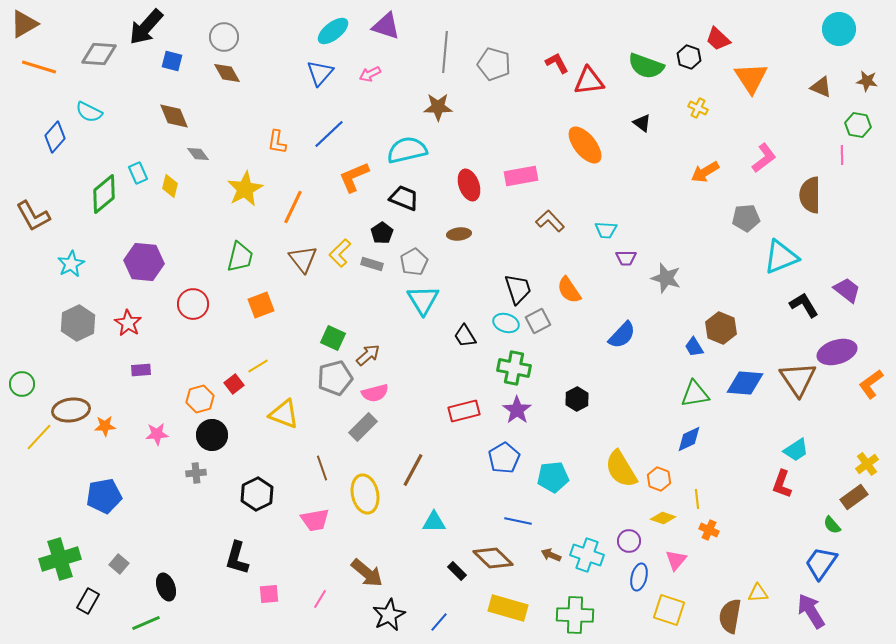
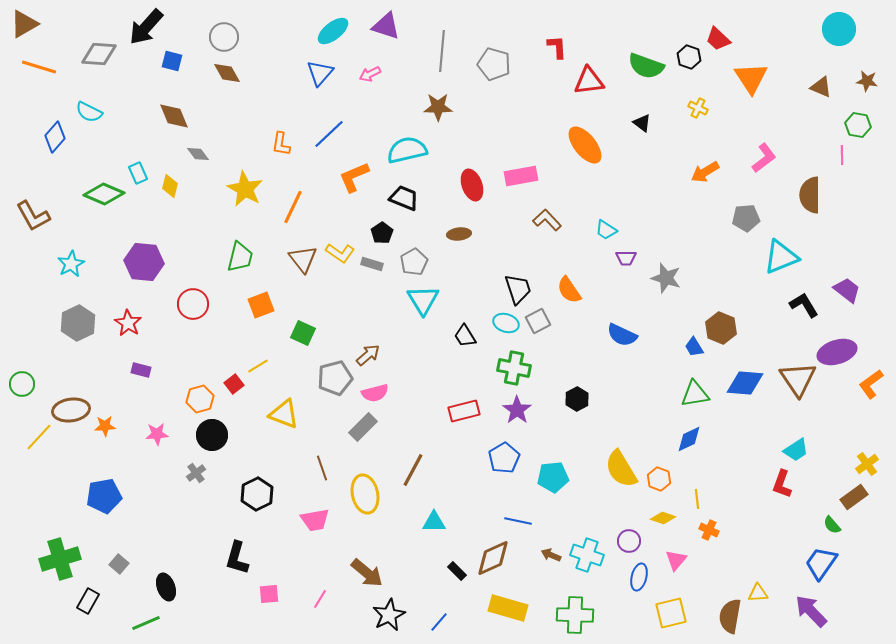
gray line at (445, 52): moved 3 px left, 1 px up
red L-shape at (557, 63): moved 16 px up; rotated 25 degrees clockwise
orange L-shape at (277, 142): moved 4 px right, 2 px down
red ellipse at (469, 185): moved 3 px right
yellow star at (245, 189): rotated 15 degrees counterclockwise
green diamond at (104, 194): rotated 63 degrees clockwise
brown L-shape at (550, 221): moved 3 px left, 1 px up
cyan trapezoid at (606, 230): rotated 30 degrees clockwise
yellow L-shape at (340, 253): rotated 100 degrees counterclockwise
blue semicircle at (622, 335): rotated 72 degrees clockwise
green square at (333, 338): moved 30 px left, 5 px up
purple rectangle at (141, 370): rotated 18 degrees clockwise
gray cross at (196, 473): rotated 30 degrees counterclockwise
brown diamond at (493, 558): rotated 69 degrees counterclockwise
yellow square at (669, 610): moved 2 px right, 3 px down; rotated 32 degrees counterclockwise
purple arrow at (811, 611): rotated 12 degrees counterclockwise
